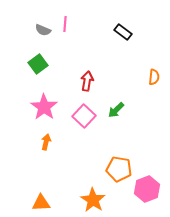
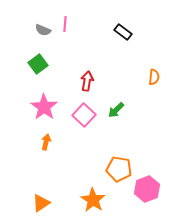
pink square: moved 1 px up
orange triangle: rotated 30 degrees counterclockwise
